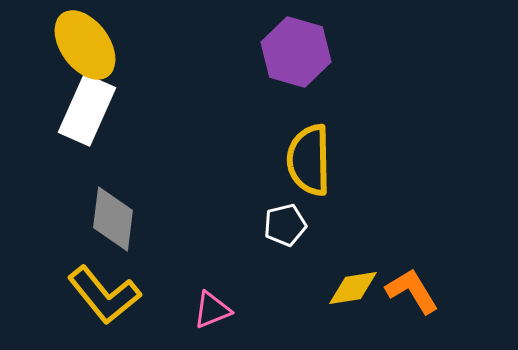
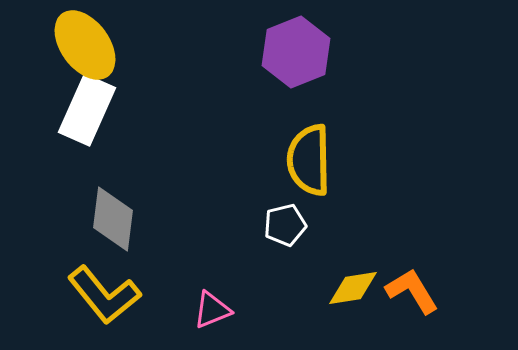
purple hexagon: rotated 22 degrees clockwise
